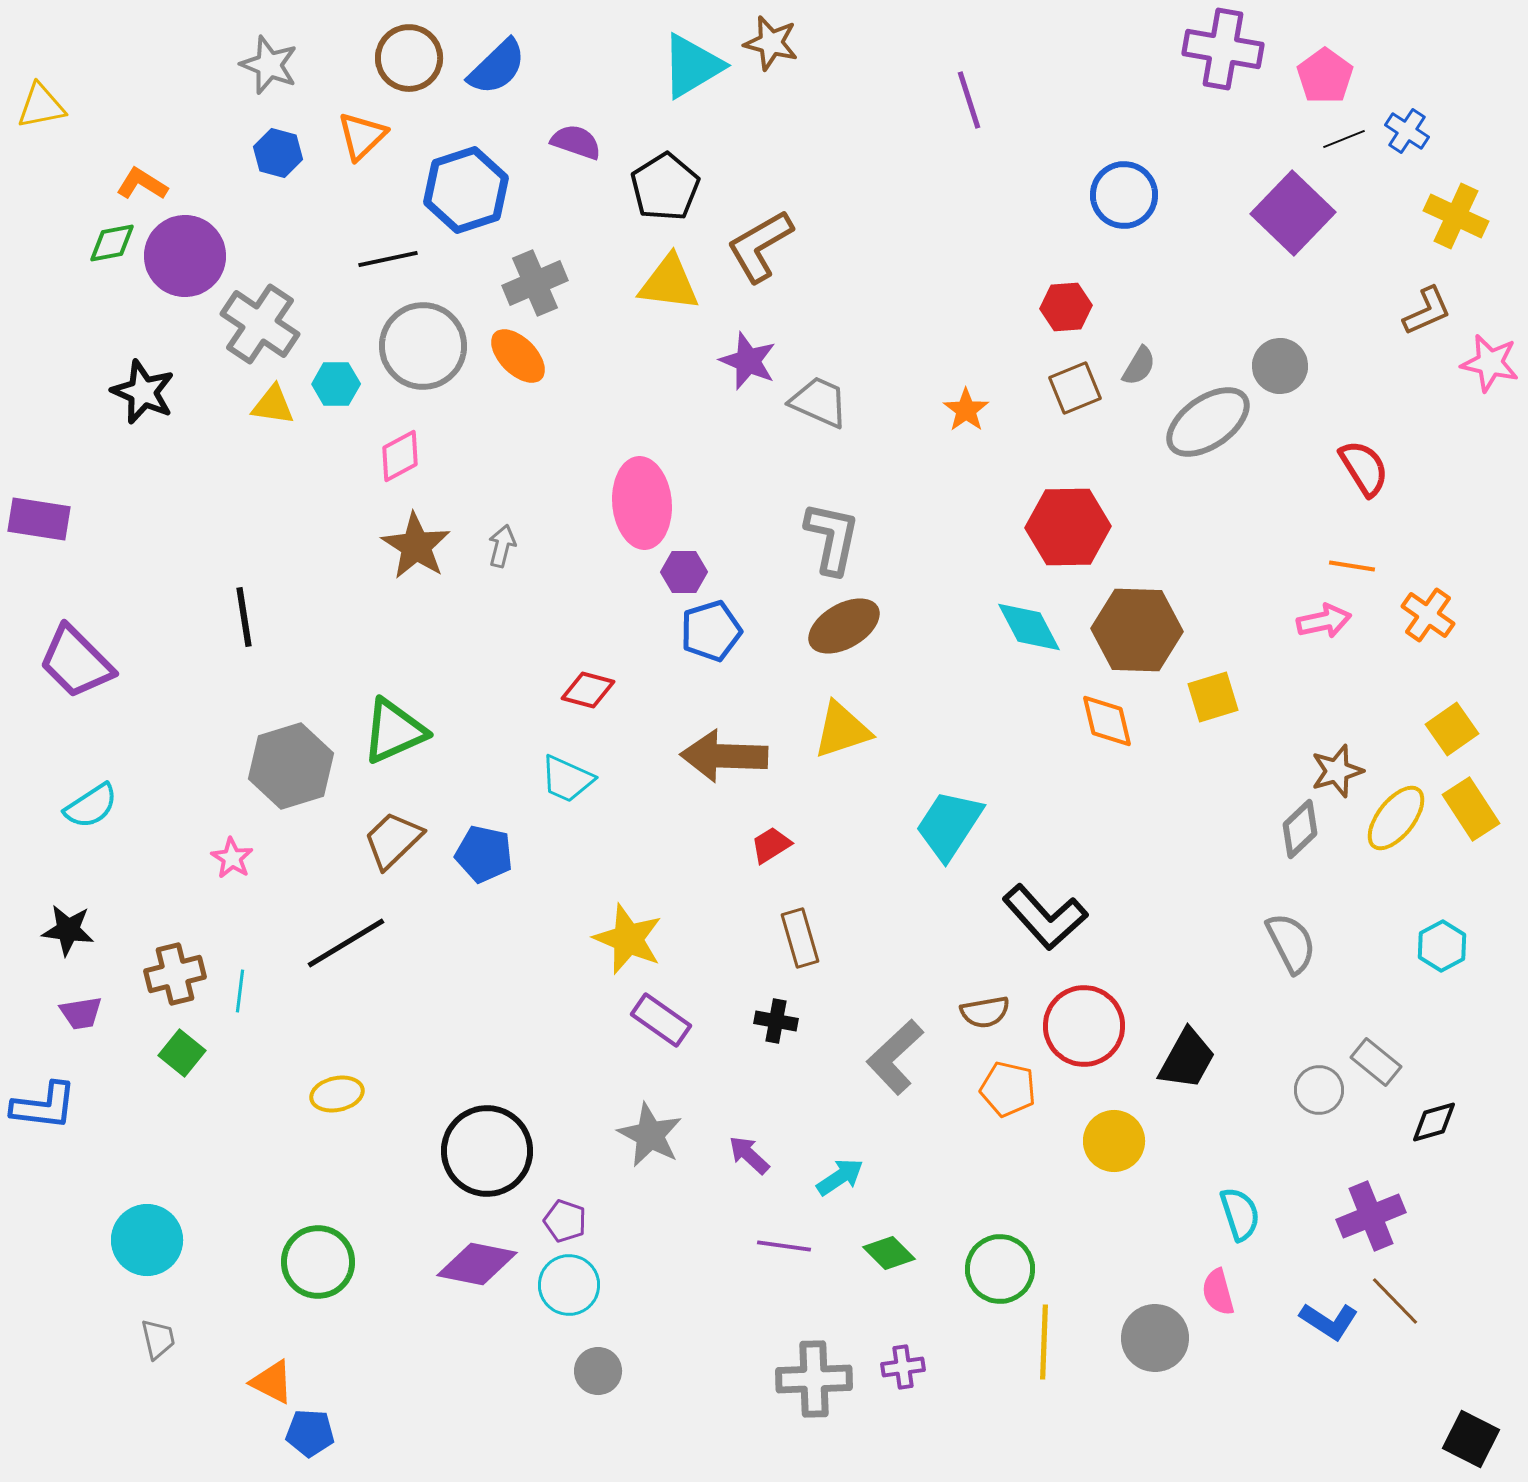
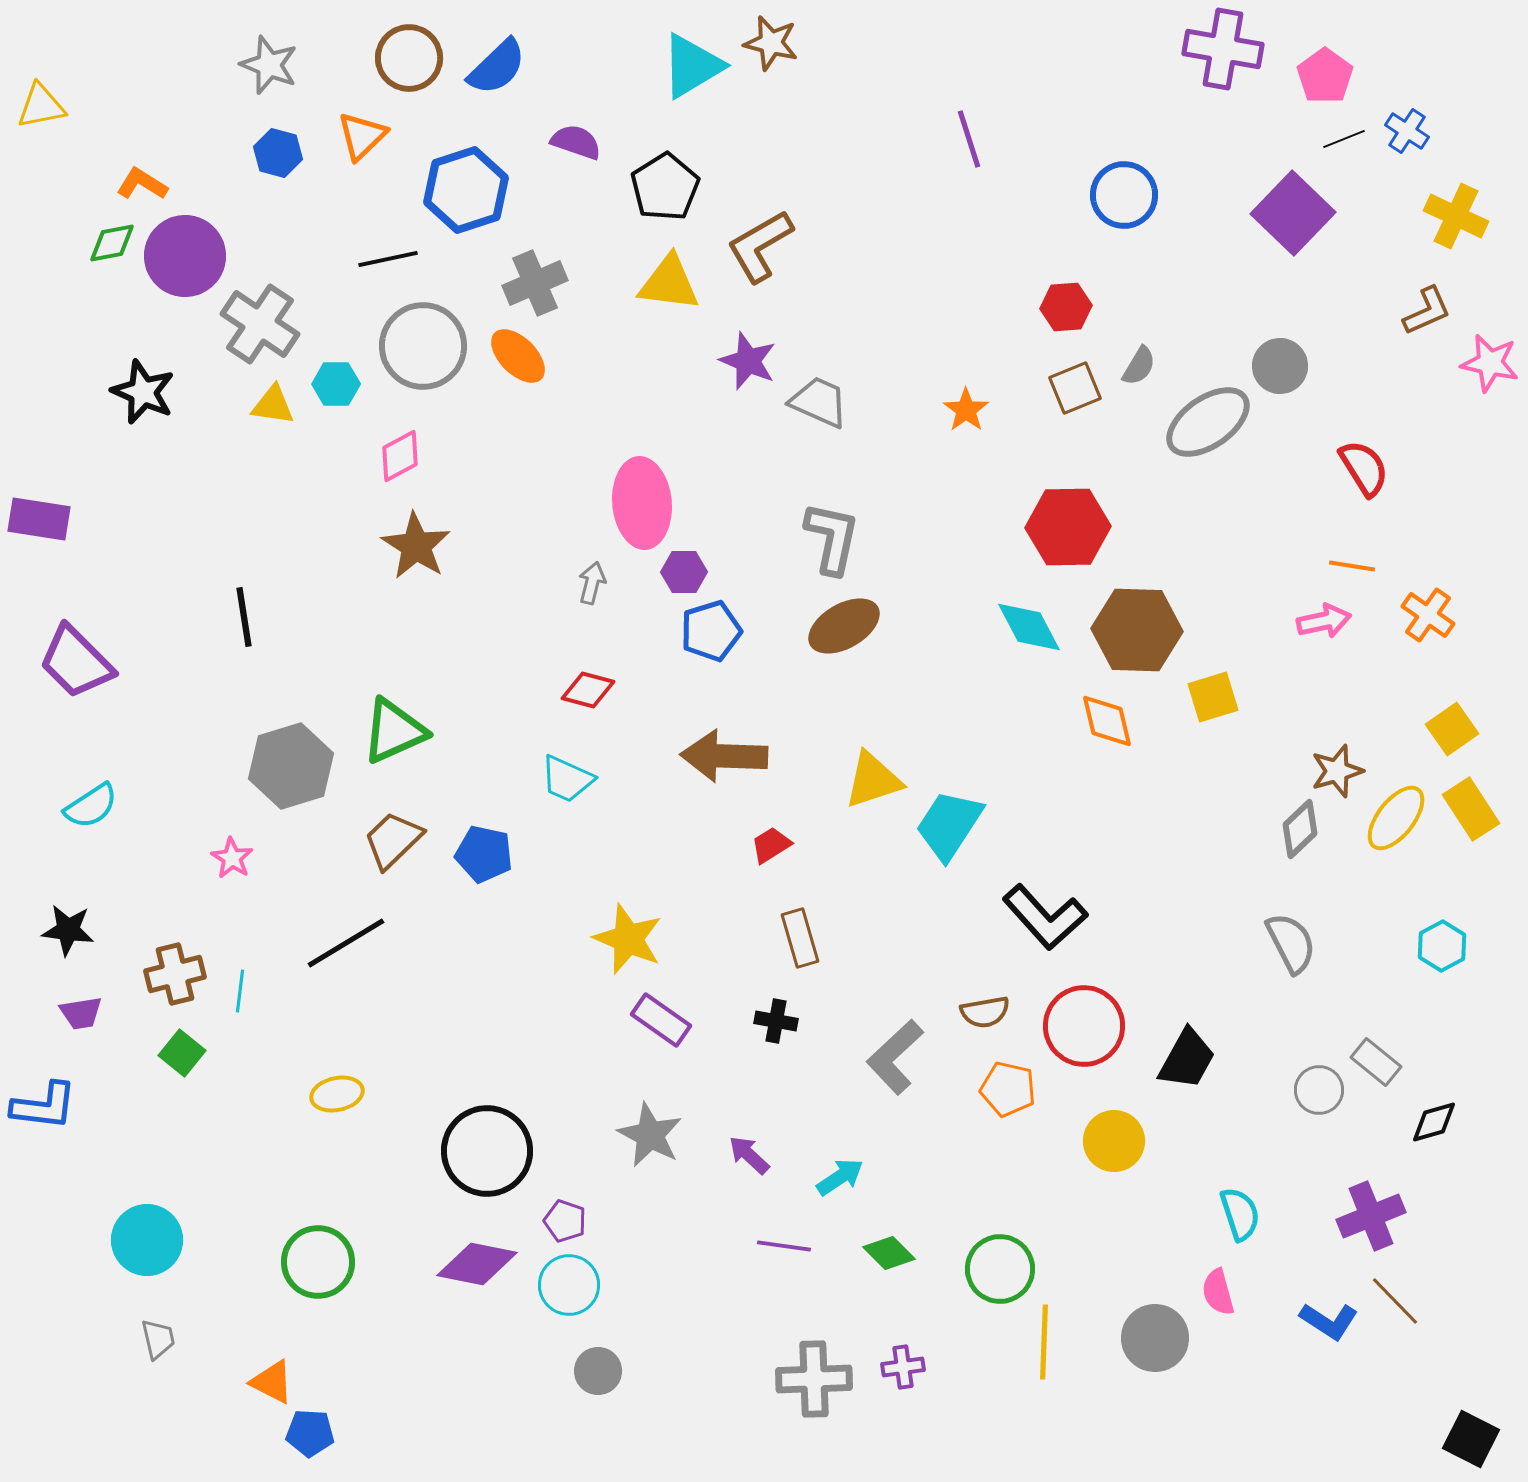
purple line at (969, 100): moved 39 px down
gray arrow at (502, 546): moved 90 px right, 37 px down
yellow triangle at (842, 730): moved 31 px right, 50 px down
